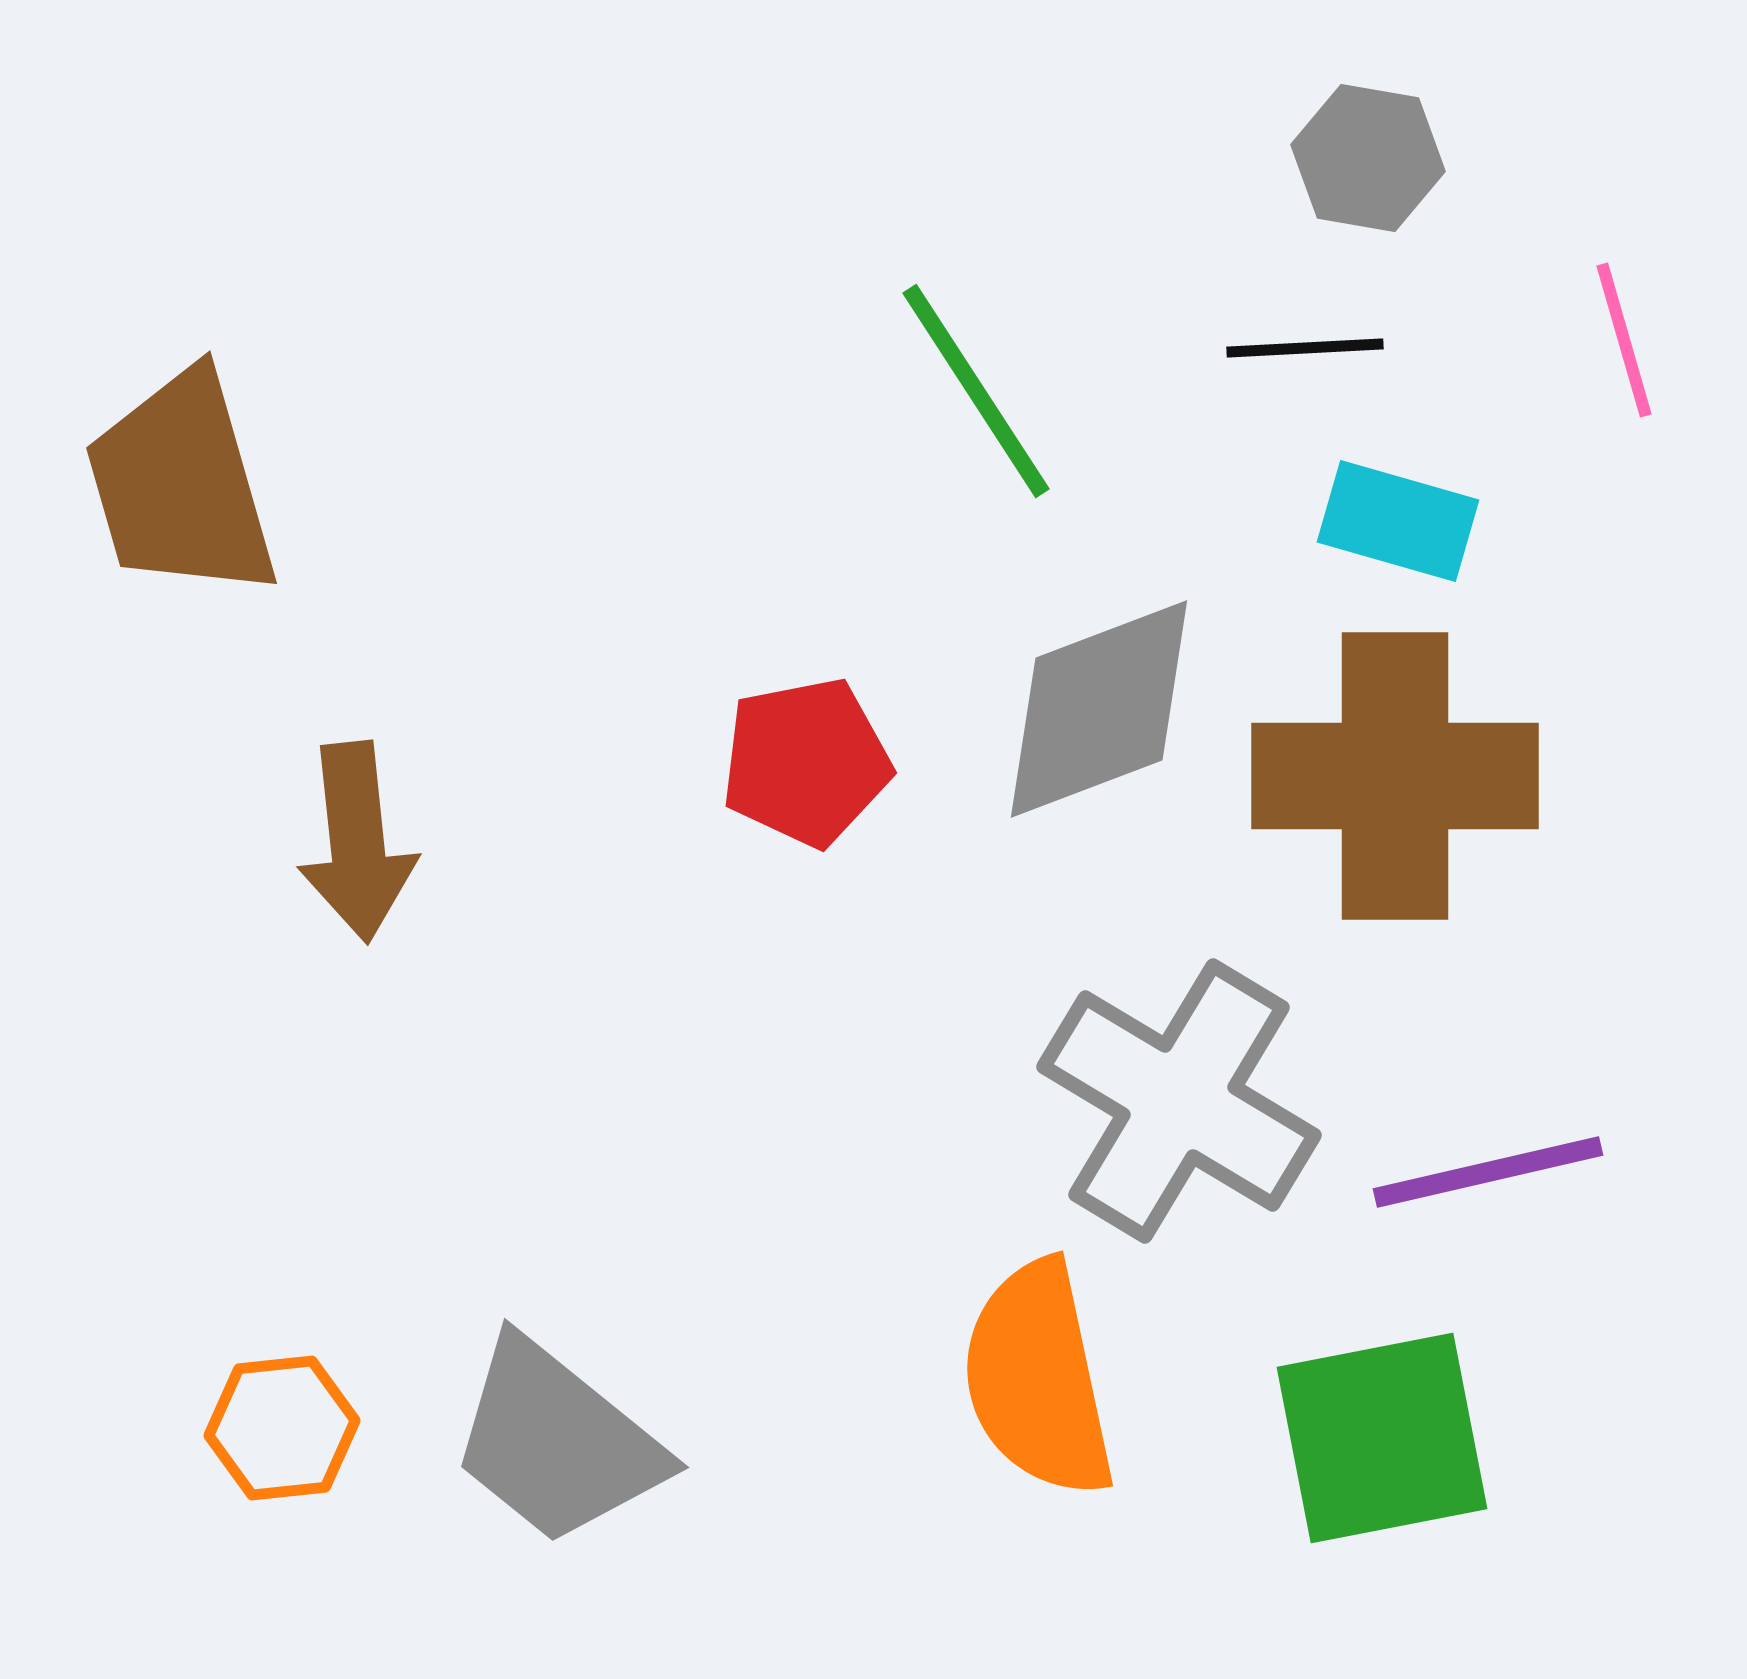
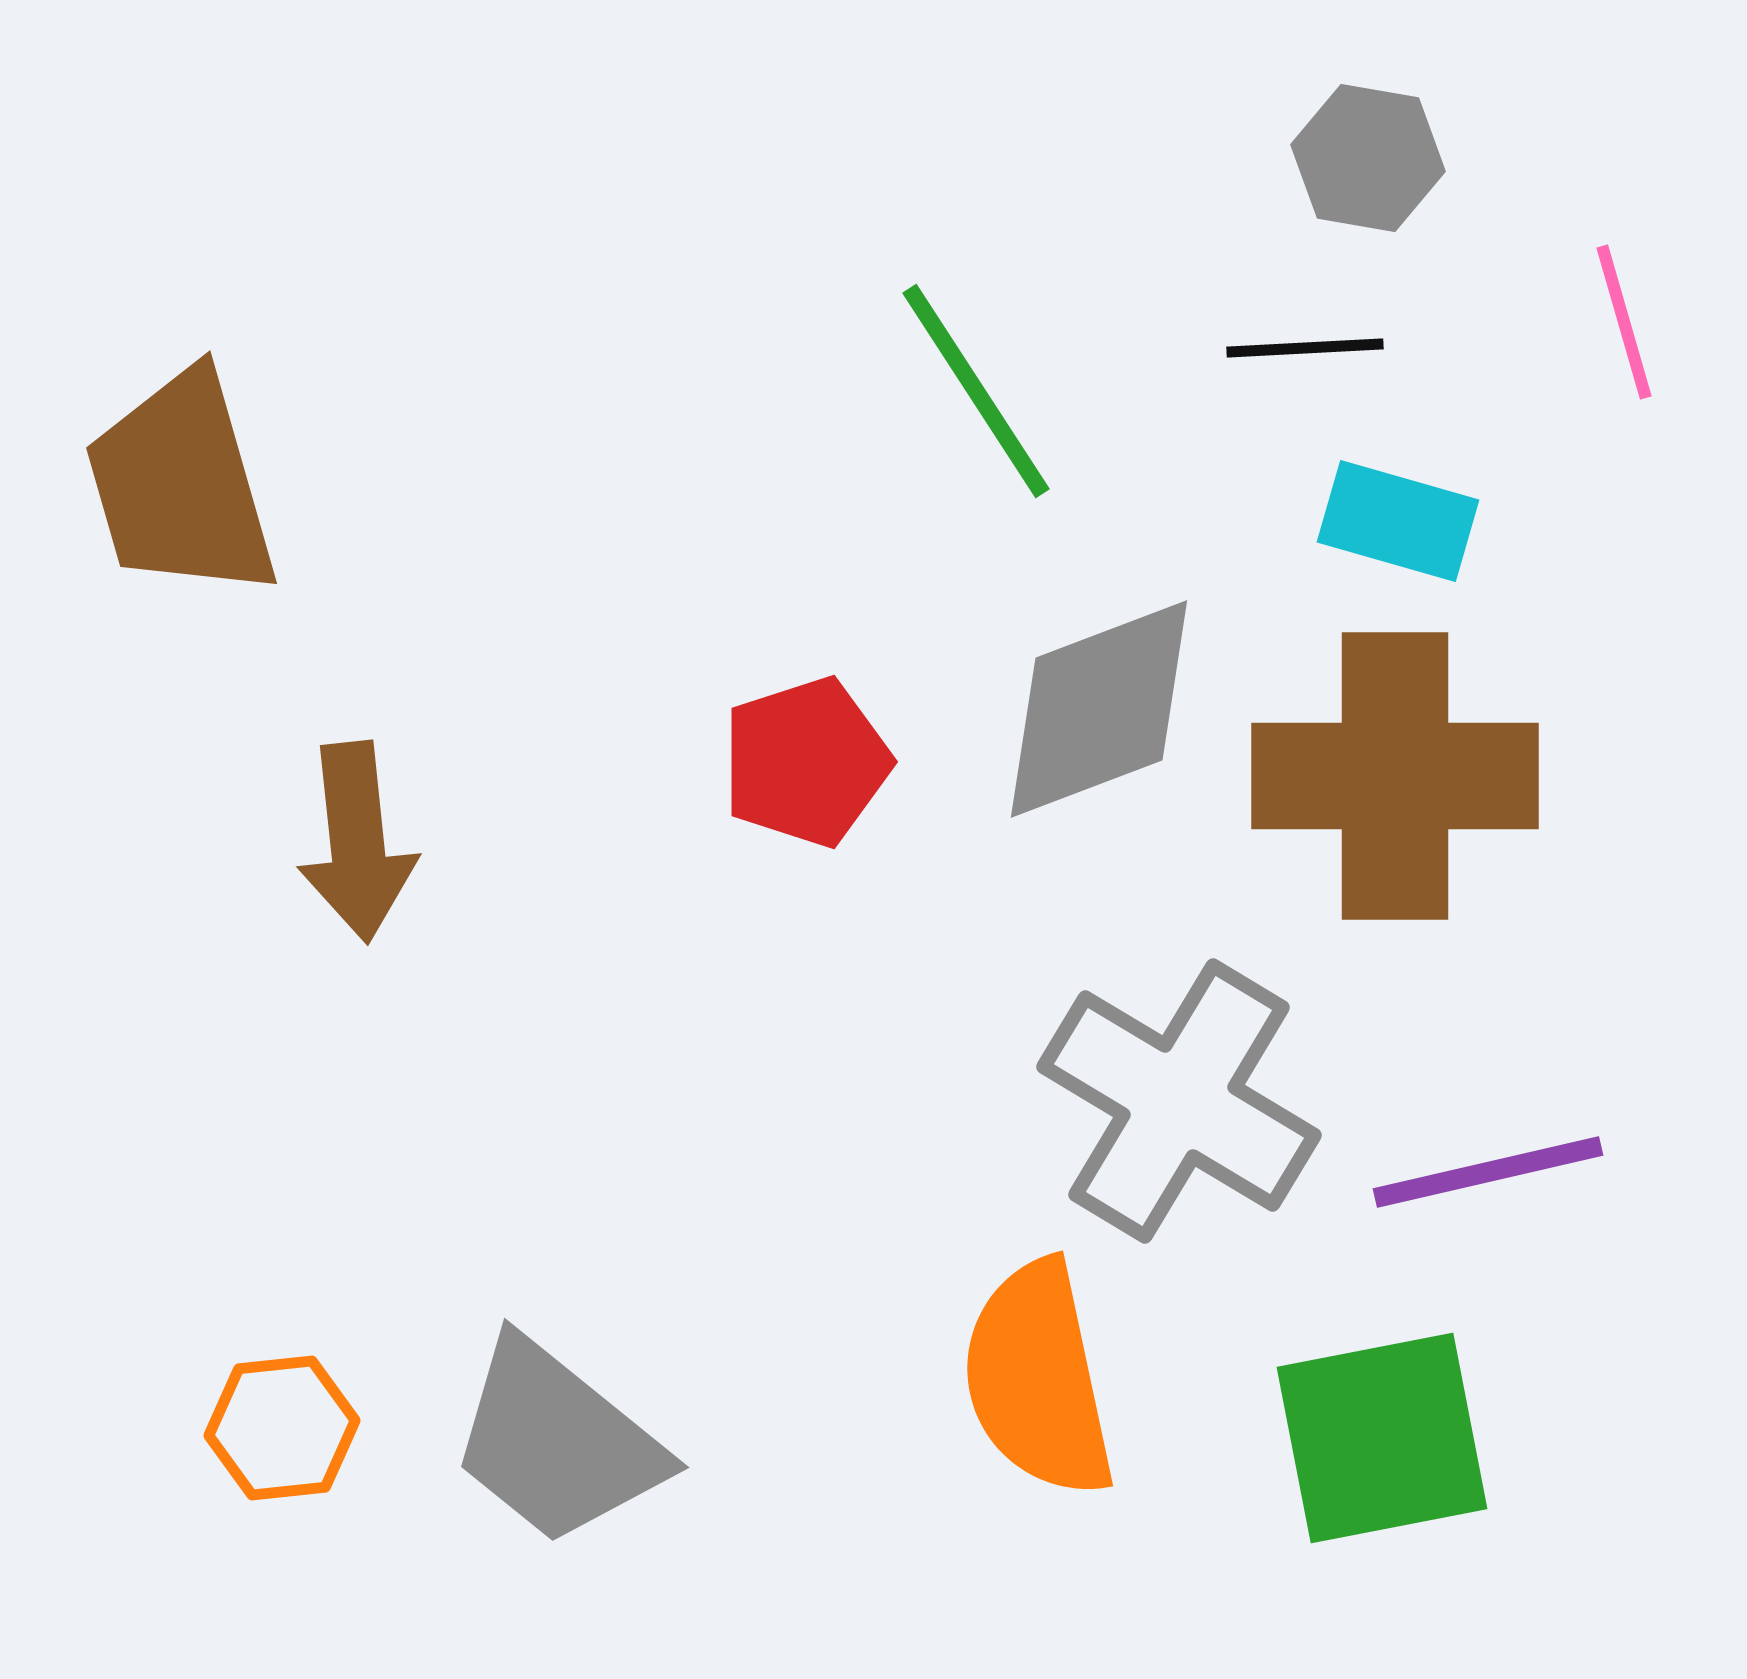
pink line: moved 18 px up
red pentagon: rotated 7 degrees counterclockwise
